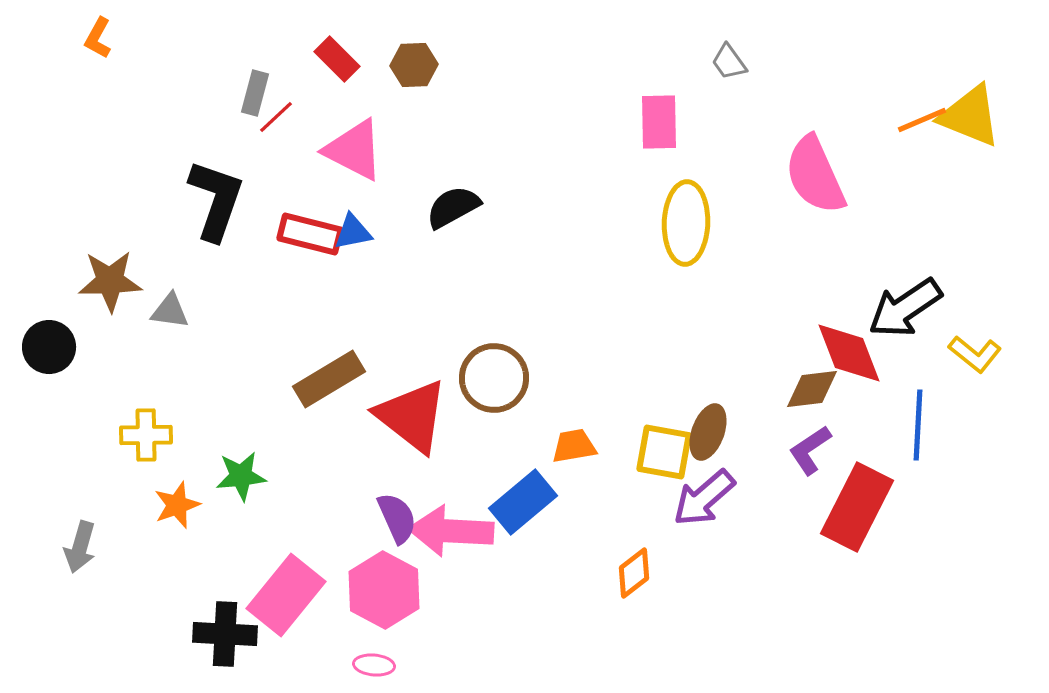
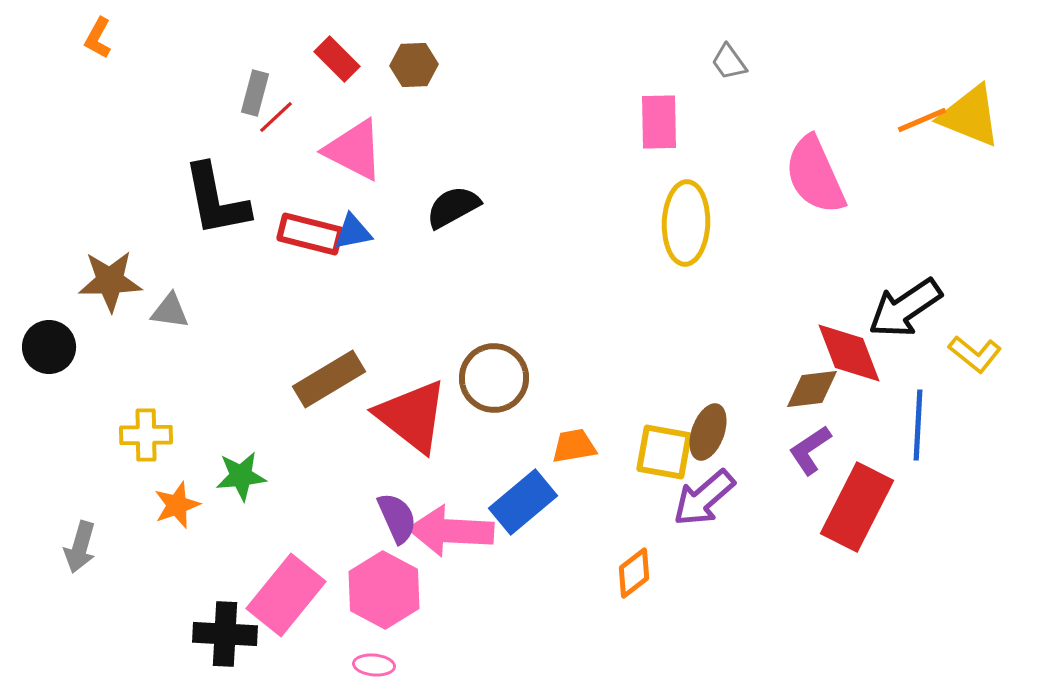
black L-shape at (216, 200): rotated 150 degrees clockwise
